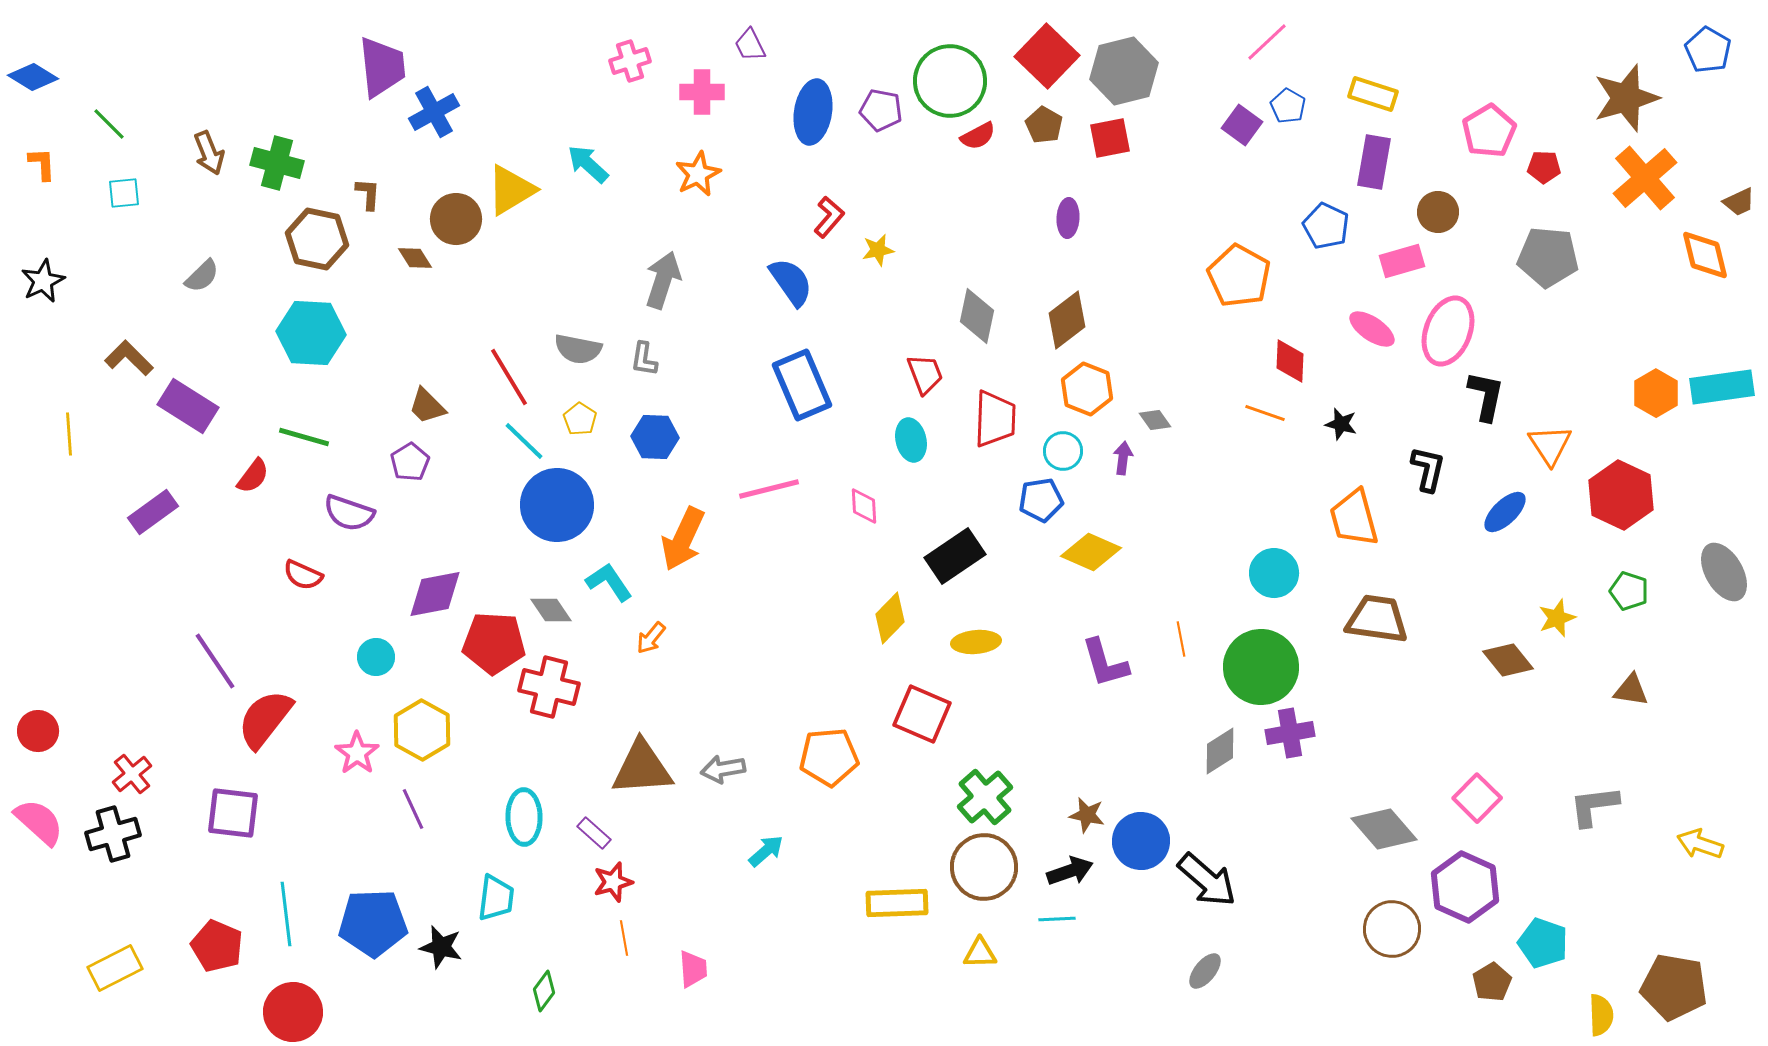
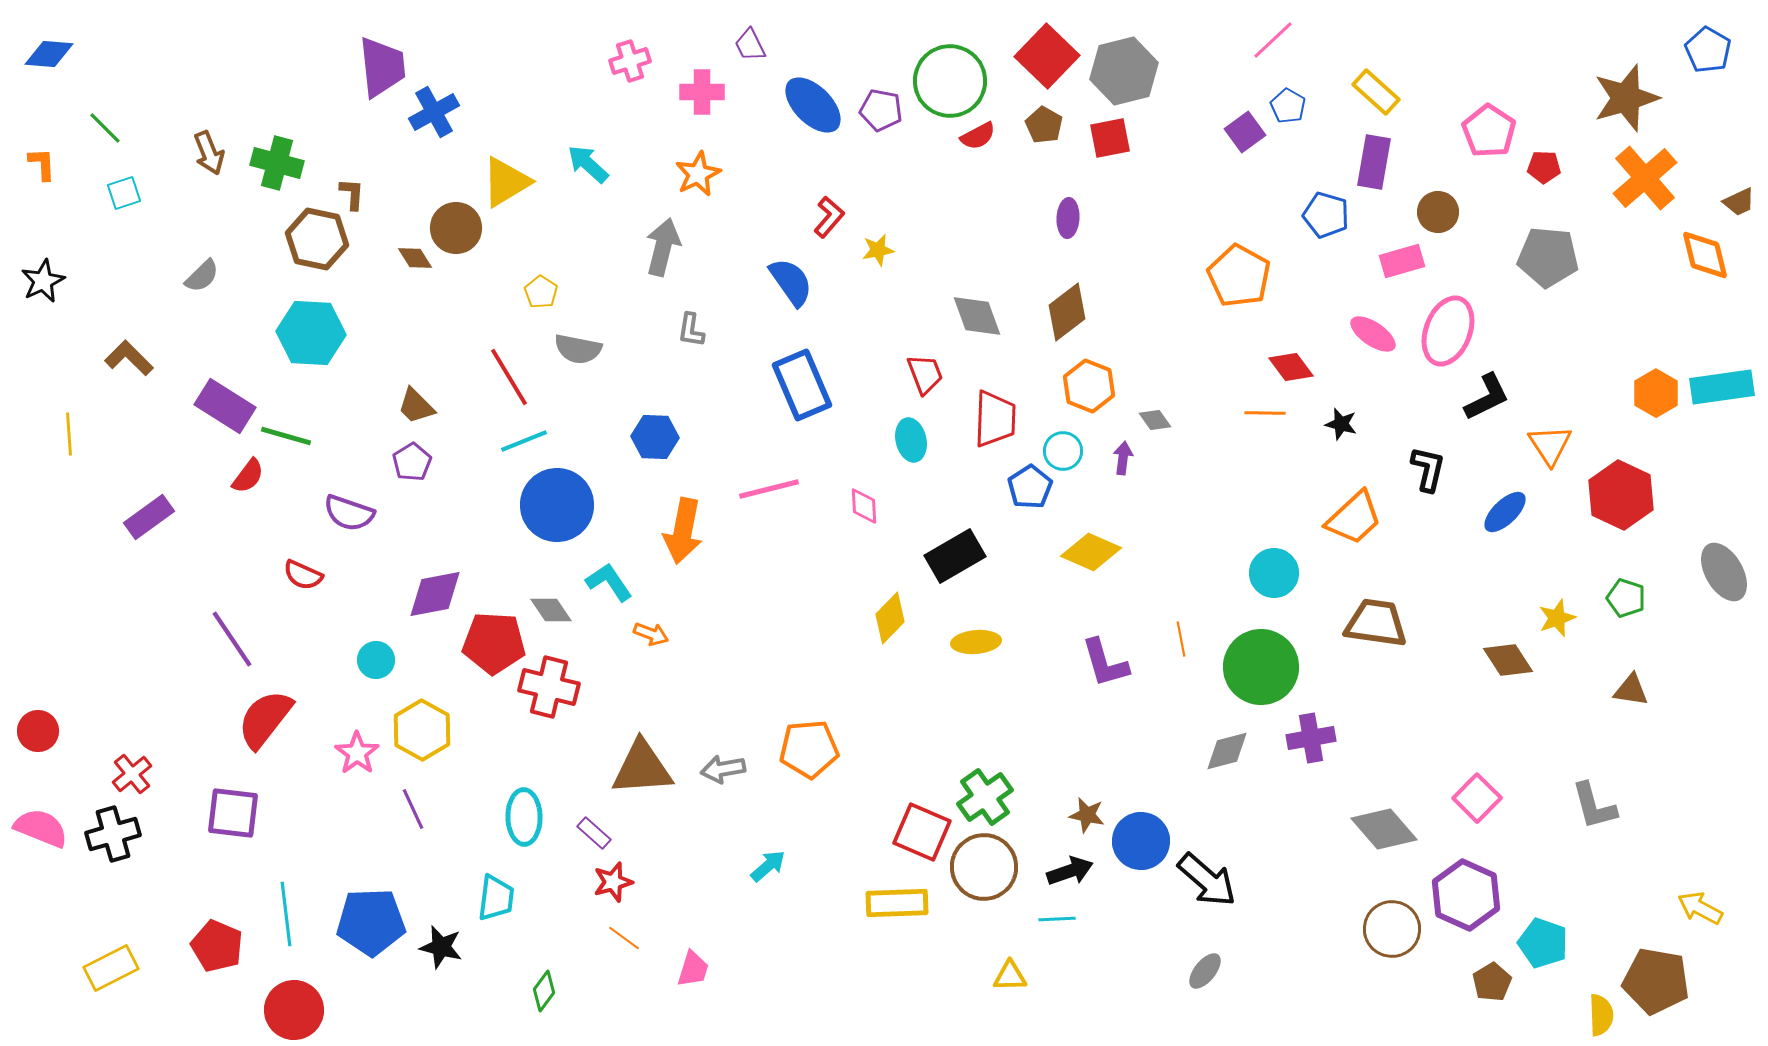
pink line at (1267, 42): moved 6 px right, 2 px up
blue diamond at (33, 77): moved 16 px right, 23 px up; rotated 27 degrees counterclockwise
yellow rectangle at (1373, 94): moved 3 px right, 2 px up; rotated 24 degrees clockwise
blue ellipse at (813, 112): moved 7 px up; rotated 54 degrees counterclockwise
green line at (109, 124): moved 4 px left, 4 px down
purple square at (1242, 125): moved 3 px right, 7 px down; rotated 18 degrees clockwise
pink pentagon at (1489, 131): rotated 8 degrees counterclockwise
yellow triangle at (511, 190): moved 5 px left, 8 px up
cyan square at (124, 193): rotated 12 degrees counterclockwise
brown L-shape at (368, 194): moved 16 px left
brown circle at (456, 219): moved 9 px down
blue pentagon at (1326, 226): moved 11 px up; rotated 9 degrees counterclockwise
gray arrow at (663, 280): moved 33 px up; rotated 4 degrees counterclockwise
gray diamond at (977, 316): rotated 32 degrees counterclockwise
brown diamond at (1067, 320): moved 8 px up
pink ellipse at (1372, 329): moved 1 px right, 5 px down
gray L-shape at (644, 359): moved 47 px right, 29 px up
red diamond at (1290, 361): moved 1 px right, 6 px down; rotated 39 degrees counterclockwise
orange hexagon at (1087, 389): moved 2 px right, 3 px up
black L-shape at (1486, 396): moved 1 px right, 1 px down; rotated 52 degrees clockwise
purple rectangle at (188, 406): moved 37 px right
brown trapezoid at (427, 406): moved 11 px left
orange line at (1265, 413): rotated 18 degrees counterclockwise
yellow pentagon at (580, 419): moved 39 px left, 127 px up
green line at (304, 437): moved 18 px left, 1 px up
cyan line at (524, 441): rotated 66 degrees counterclockwise
purple pentagon at (410, 462): moved 2 px right
red semicircle at (253, 476): moved 5 px left
blue pentagon at (1041, 500): moved 11 px left, 13 px up; rotated 24 degrees counterclockwise
purple rectangle at (153, 512): moved 4 px left, 5 px down
orange trapezoid at (1354, 518): rotated 118 degrees counterclockwise
orange arrow at (683, 539): moved 8 px up; rotated 14 degrees counterclockwise
black rectangle at (955, 556): rotated 4 degrees clockwise
green pentagon at (1629, 591): moved 3 px left, 7 px down
brown trapezoid at (1377, 619): moved 1 px left, 4 px down
orange arrow at (651, 638): moved 4 px up; rotated 108 degrees counterclockwise
cyan circle at (376, 657): moved 3 px down
brown diamond at (1508, 660): rotated 6 degrees clockwise
purple line at (215, 661): moved 17 px right, 22 px up
red square at (922, 714): moved 118 px down
purple cross at (1290, 733): moved 21 px right, 5 px down
gray diamond at (1220, 751): moved 7 px right; rotated 18 degrees clockwise
orange pentagon at (829, 757): moved 20 px left, 8 px up
green cross at (985, 797): rotated 6 degrees clockwise
gray L-shape at (1594, 806): rotated 98 degrees counterclockwise
pink semicircle at (39, 822): moved 2 px right, 6 px down; rotated 20 degrees counterclockwise
yellow arrow at (1700, 844): moved 64 px down; rotated 9 degrees clockwise
cyan arrow at (766, 851): moved 2 px right, 15 px down
purple hexagon at (1465, 887): moved 1 px right, 8 px down
blue pentagon at (373, 923): moved 2 px left, 1 px up
orange line at (624, 938): rotated 44 degrees counterclockwise
yellow triangle at (980, 953): moved 30 px right, 23 px down
yellow rectangle at (115, 968): moved 4 px left
pink trapezoid at (693, 969): rotated 21 degrees clockwise
brown pentagon at (1674, 987): moved 18 px left, 6 px up
red circle at (293, 1012): moved 1 px right, 2 px up
